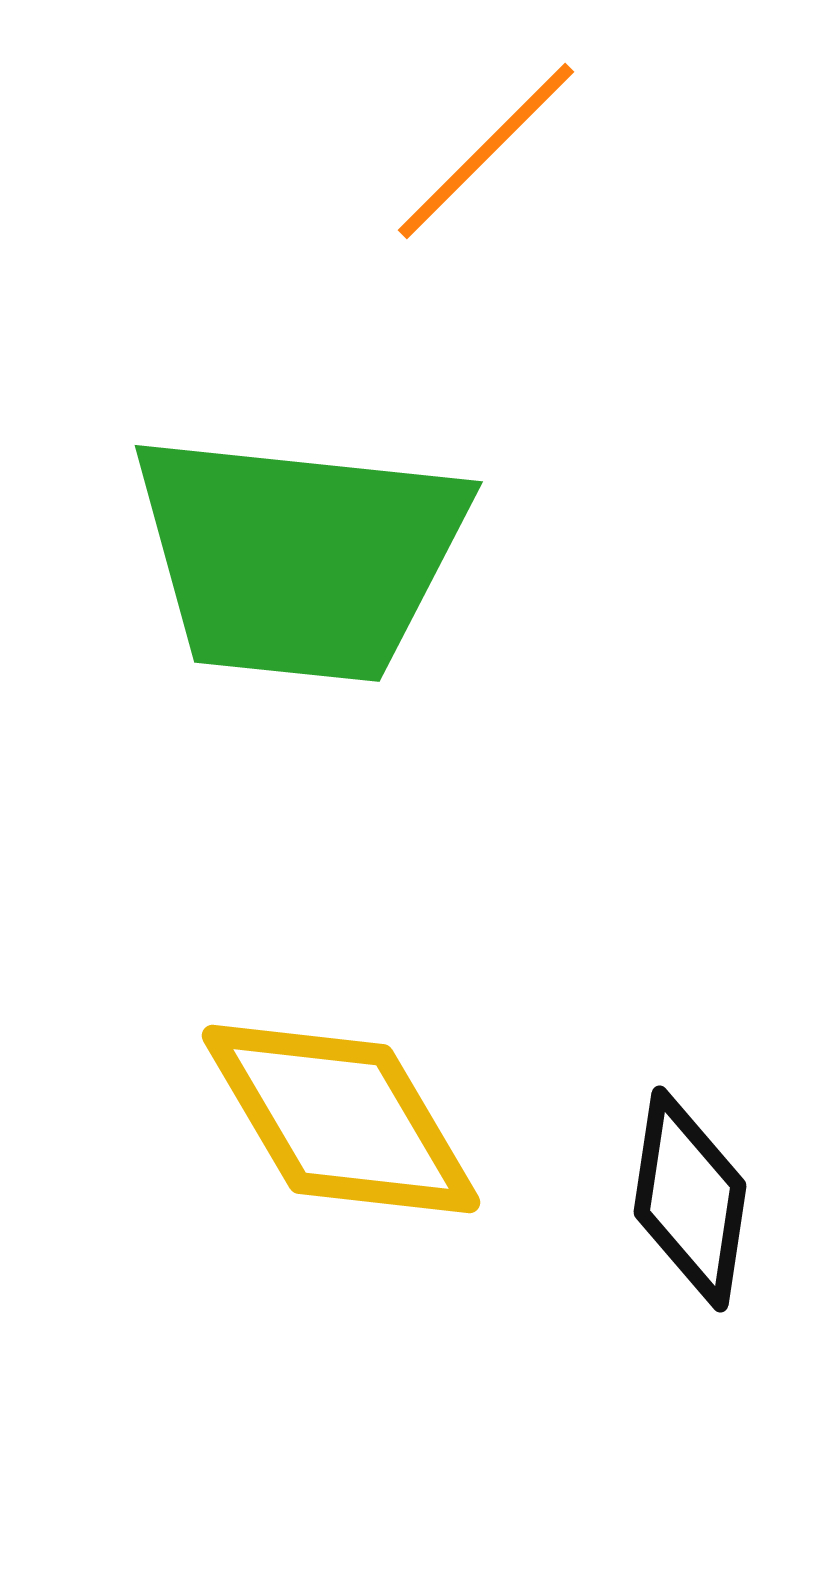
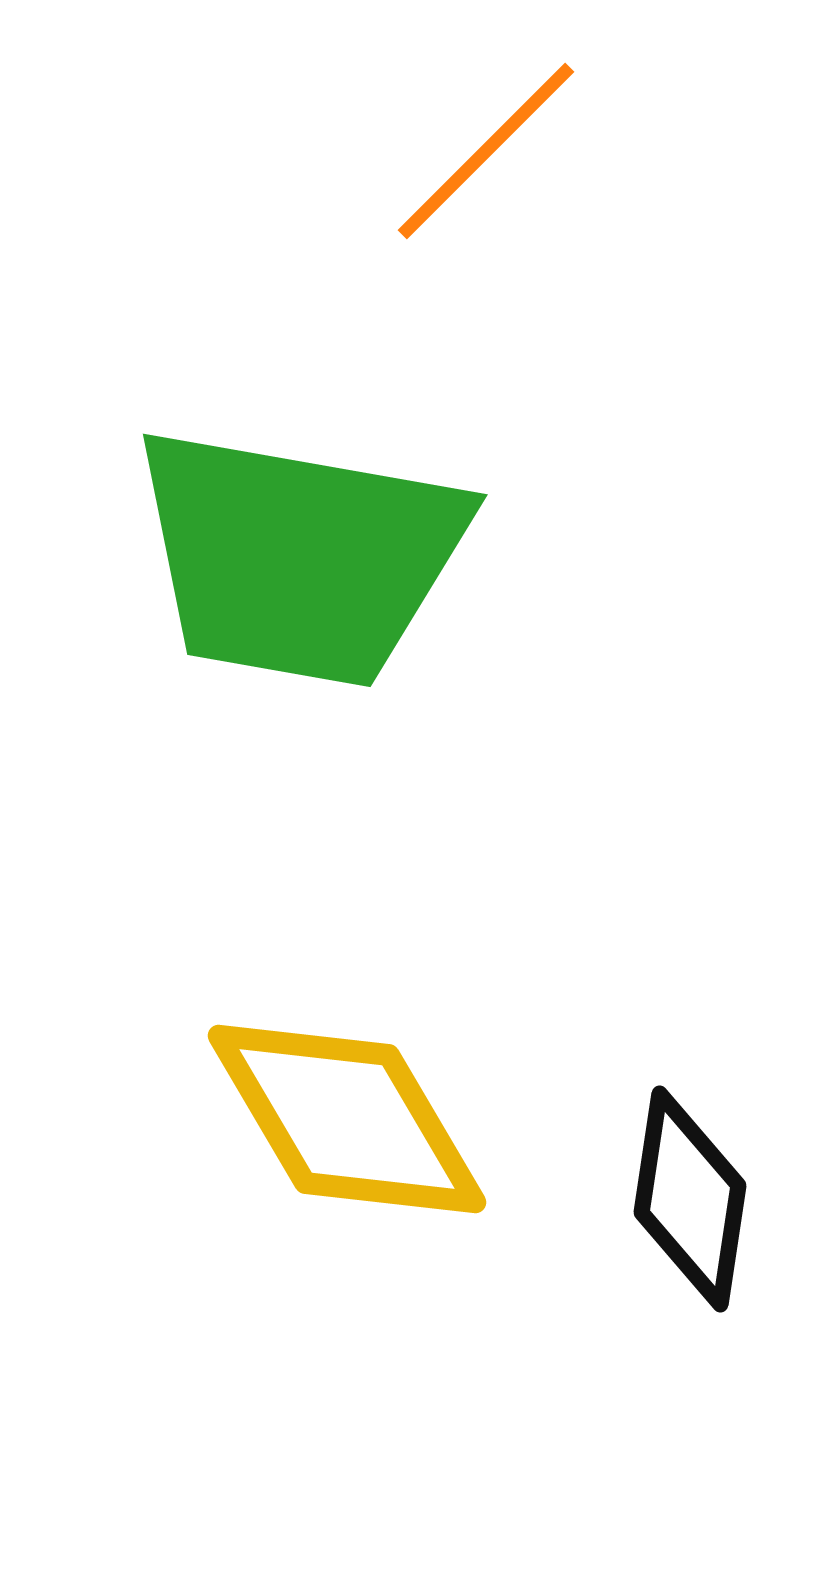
green trapezoid: rotated 4 degrees clockwise
yellow diamond: moved 6 px right
